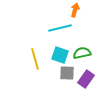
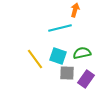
cyan square: moved 2 px left, 1 px down
yellow line: rotated 20 degrees counterclockwise
